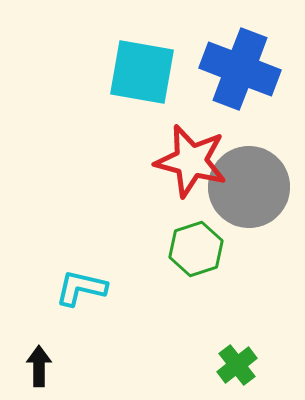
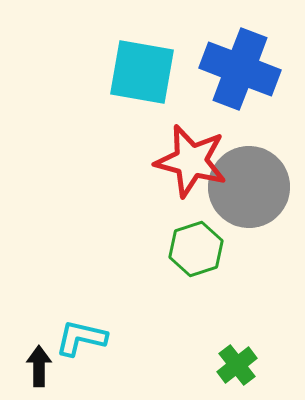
cyan L-shape: moved 50 px down
